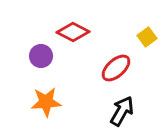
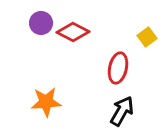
purple circle: moved 33 px up
red ellipse: moved 2 px right; rotated 36 degrees counterclockwise
